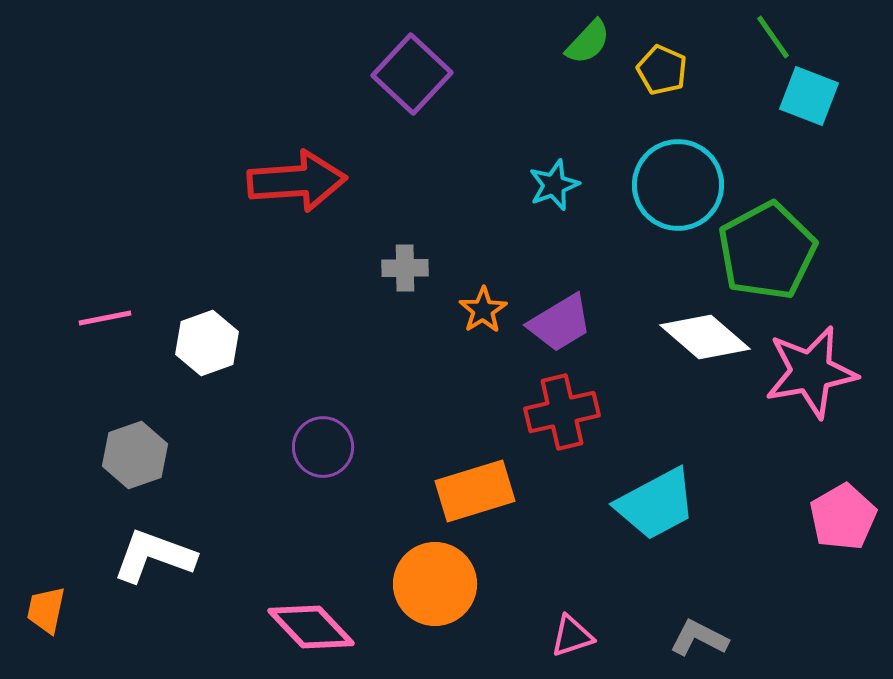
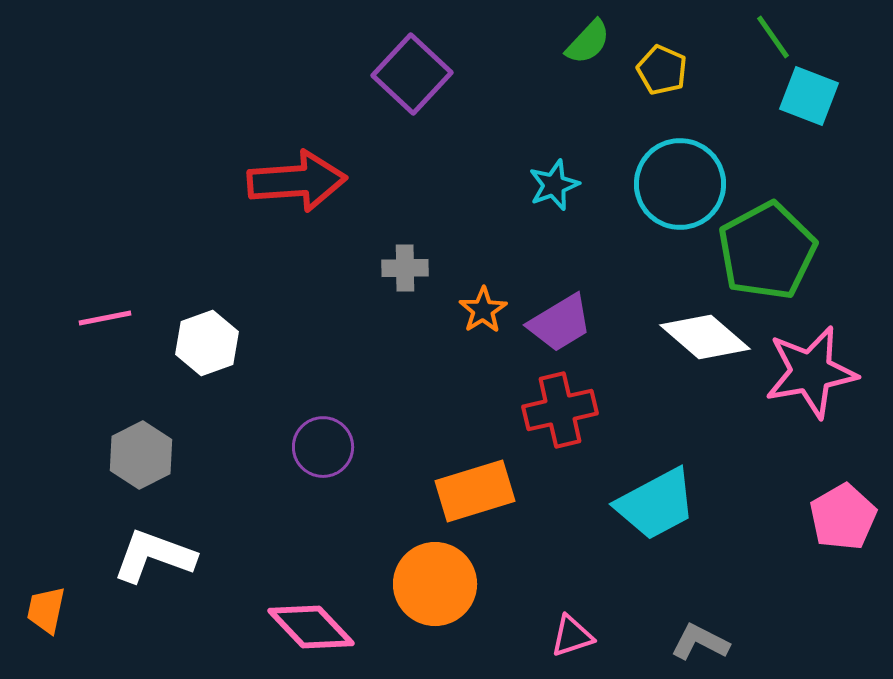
cyan circle: moved 2 px right, 1 px up
red cross: moved 2 px left, 2 px up
gray hexagon: moved 6 px right; rotated 8 degrees counterclockwise
gray L-shape: moved 1 px right, 4 px down
